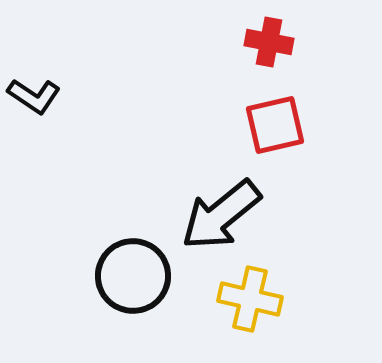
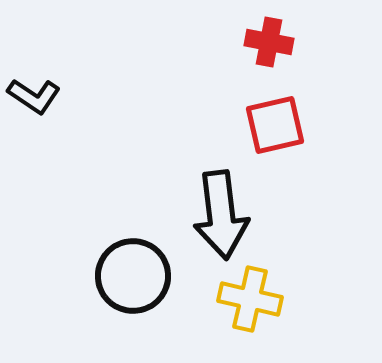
black arrow: rotated 58 degrees counterclockwise
